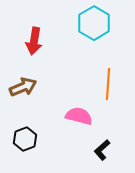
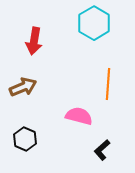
black hexagon: rotated 15 degrees counterclockwise
